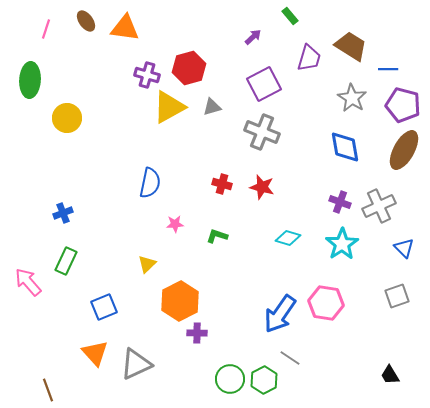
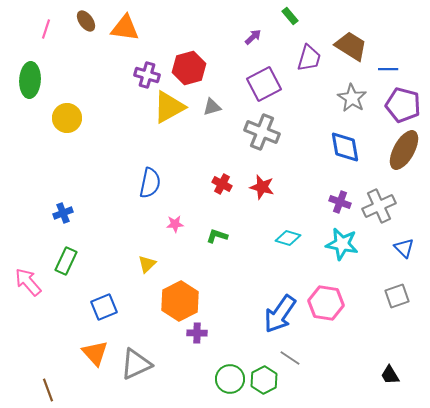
red cross at (222, 184): rotated 12 degrees clockwise
cyan star at (342, 244): rotated 28 degrees counterclockwise
